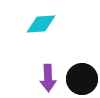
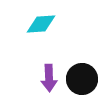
purple arrow: moved 1 px right
